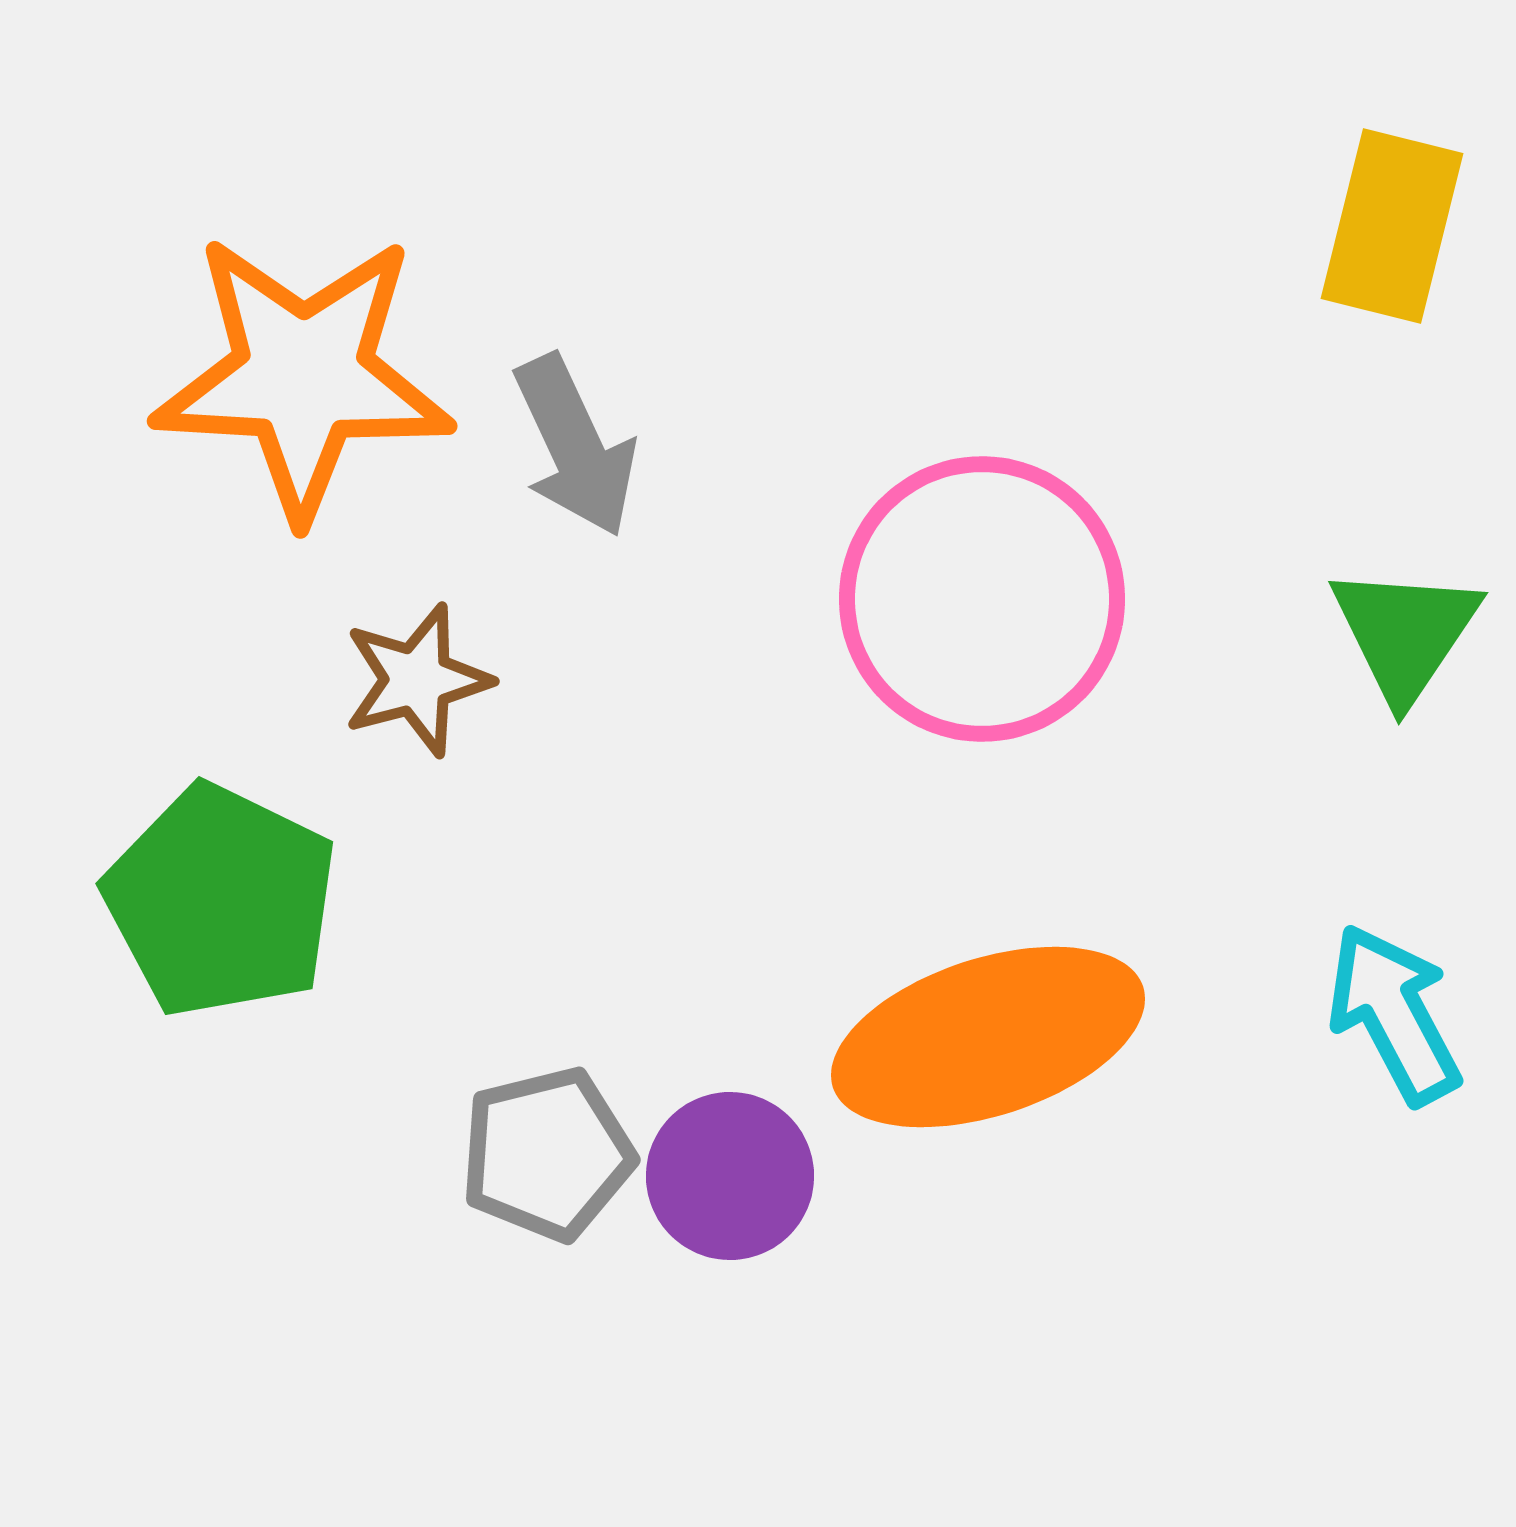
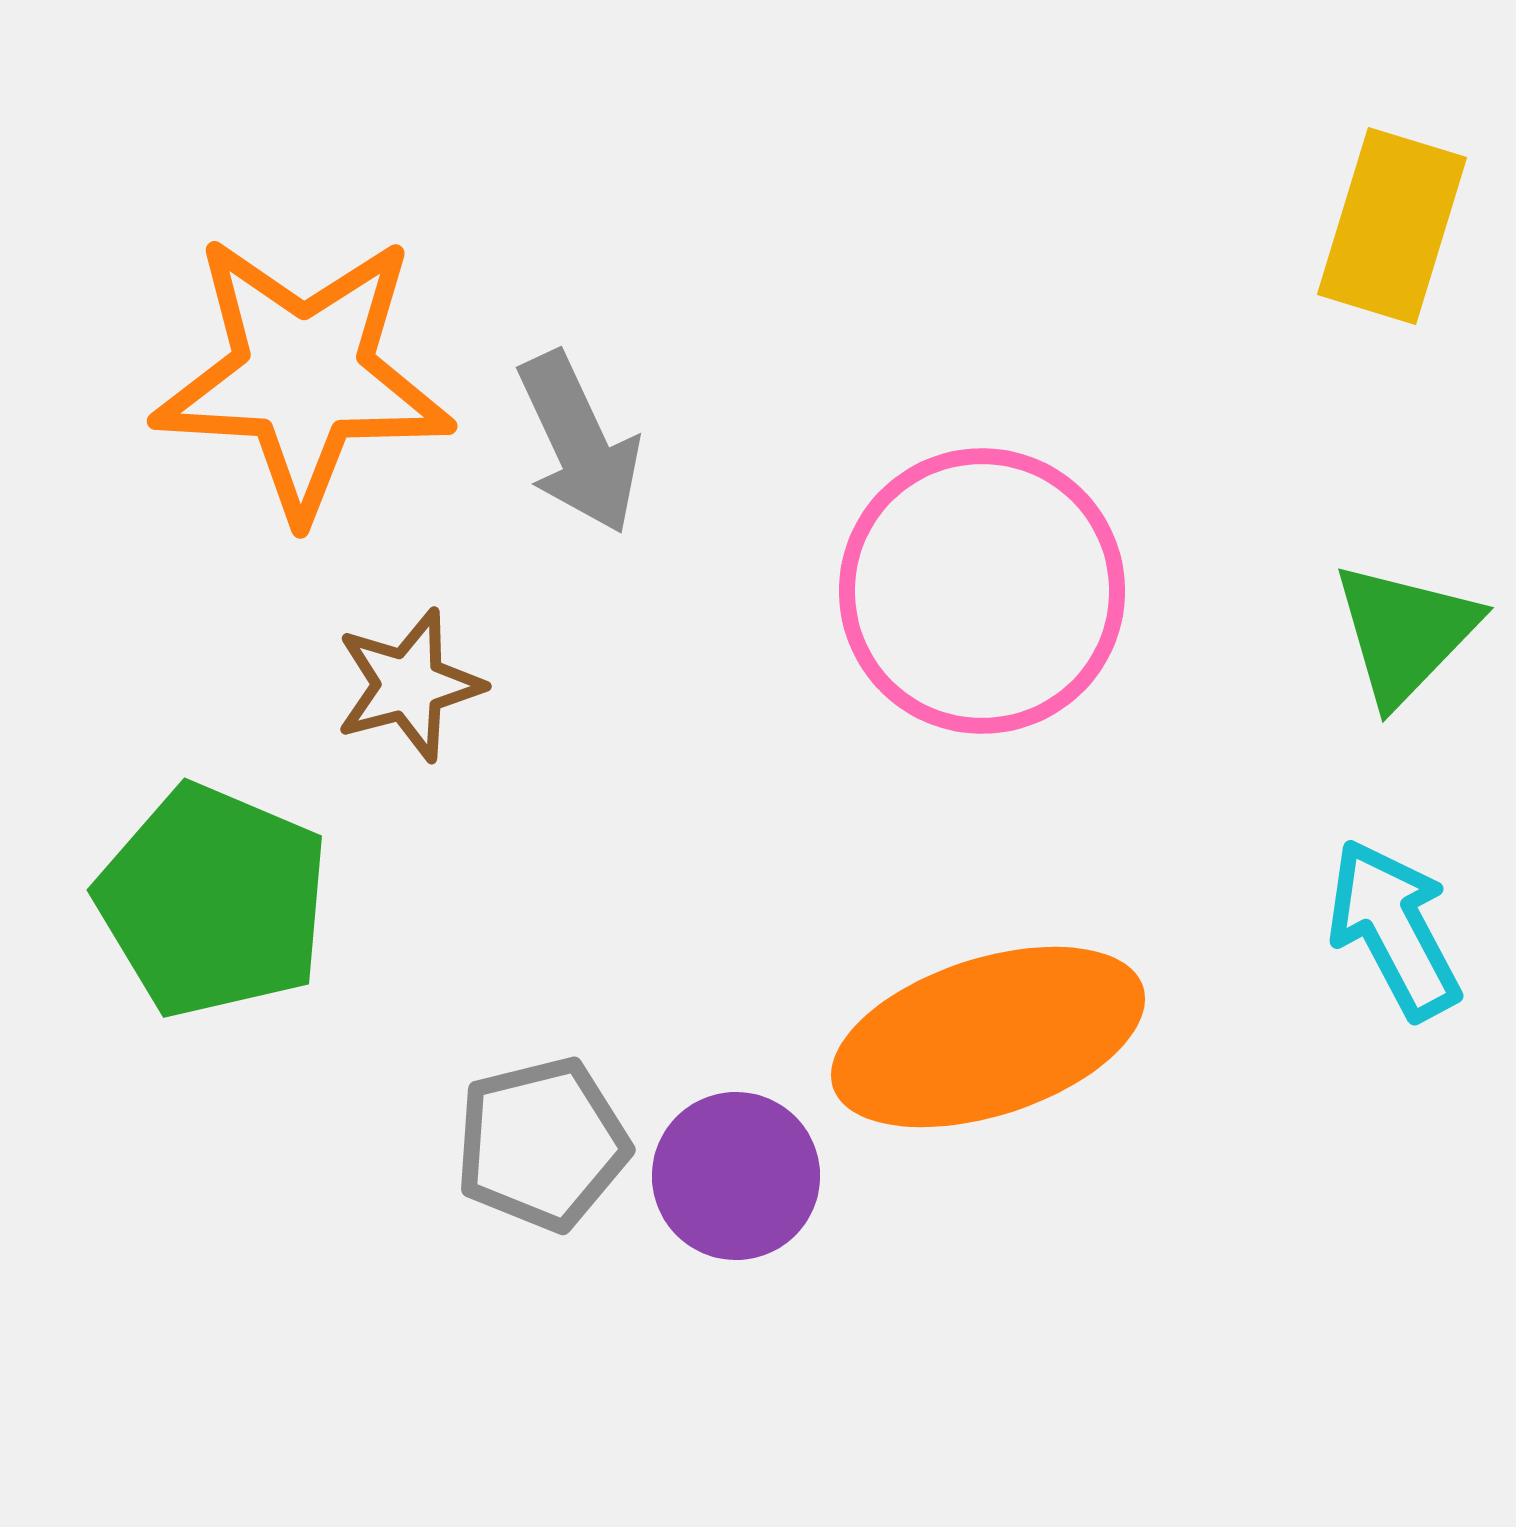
yellow rectangle: rotated 3 degrees clockwise
gray arrow: moved 4 px right, 3 px up
pink circle: moved 8 px up
green triangle: rotated 10 degrees clockwise
brown star: moved 8 px left, 5 px down
green pentagon: moved 8 px left; rotated 3 degrees counterclockwise
cyan arrow: moved 85 px up
gray pentagon: moved 5 px left, 10 px up
purple circle: moved 6 px right
